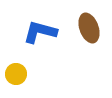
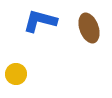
blue L-shape: moved 11 px up
